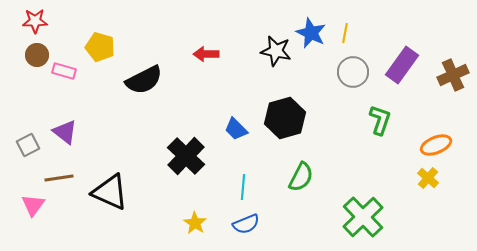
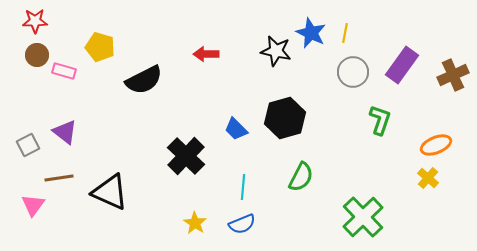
blue semicircle: moved 4 px left
